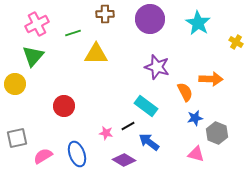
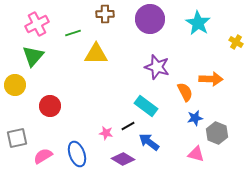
yellow circle: moved 1 px down
red circle: moved 14 px left
purple diamond: moved 1 px left, 1 px up
